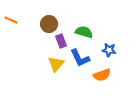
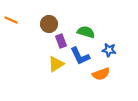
green semicircle: moved 2 px right
blue L-shape: moved 2 px up
yellow triangle: rotated 18 degrees clockwise
orange semicircle: moved 1 px left, 1 px up
